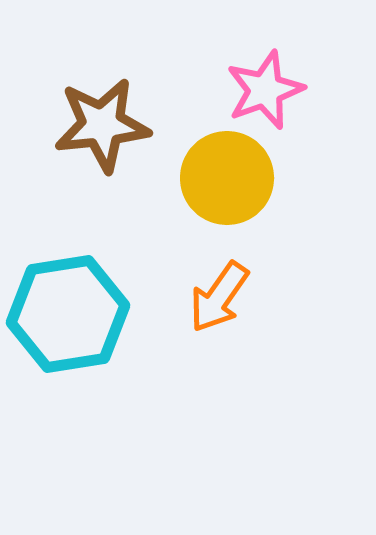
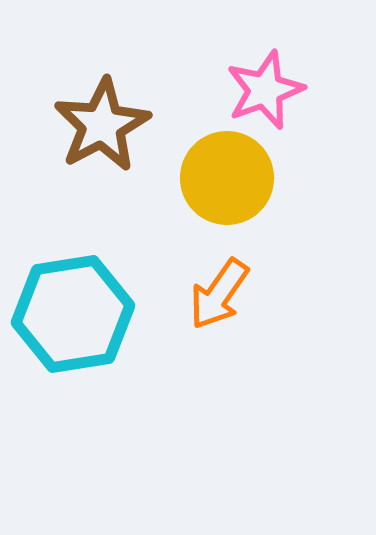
brown star: rotated 22 degrees counterclockwise
orange arrow: moved 3 px up
cyan hexagon: moved 5 px right
